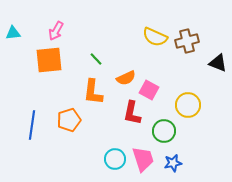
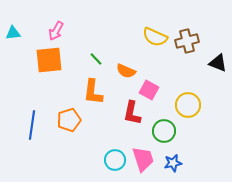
orange semicircle: moved 7 px up; rotated 48 degrees clockwise
cyan circle: moved 1 px down
